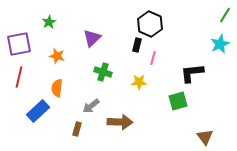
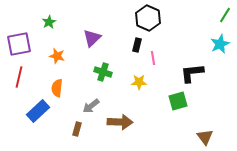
black hexagon: moved 2 px left, 6 px up
pink line: rotated 24 degrees counterclockwise
